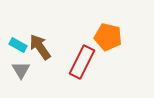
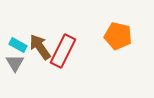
orange pentagon: moved 10 px right, 1 px up
red rectangle: moved 19 px left, 11 px up
gray triangle: moved 6 px left, 7 px up
